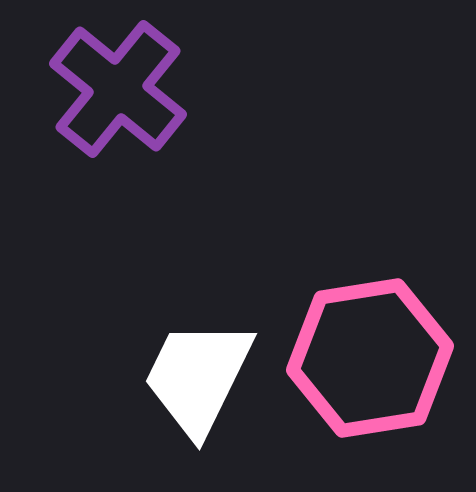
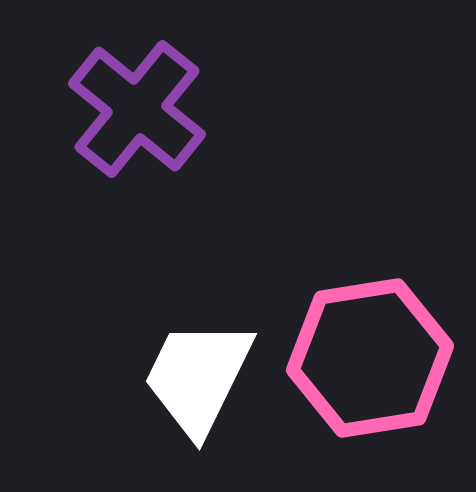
purple cross: moved 19 px right, 20 px down
